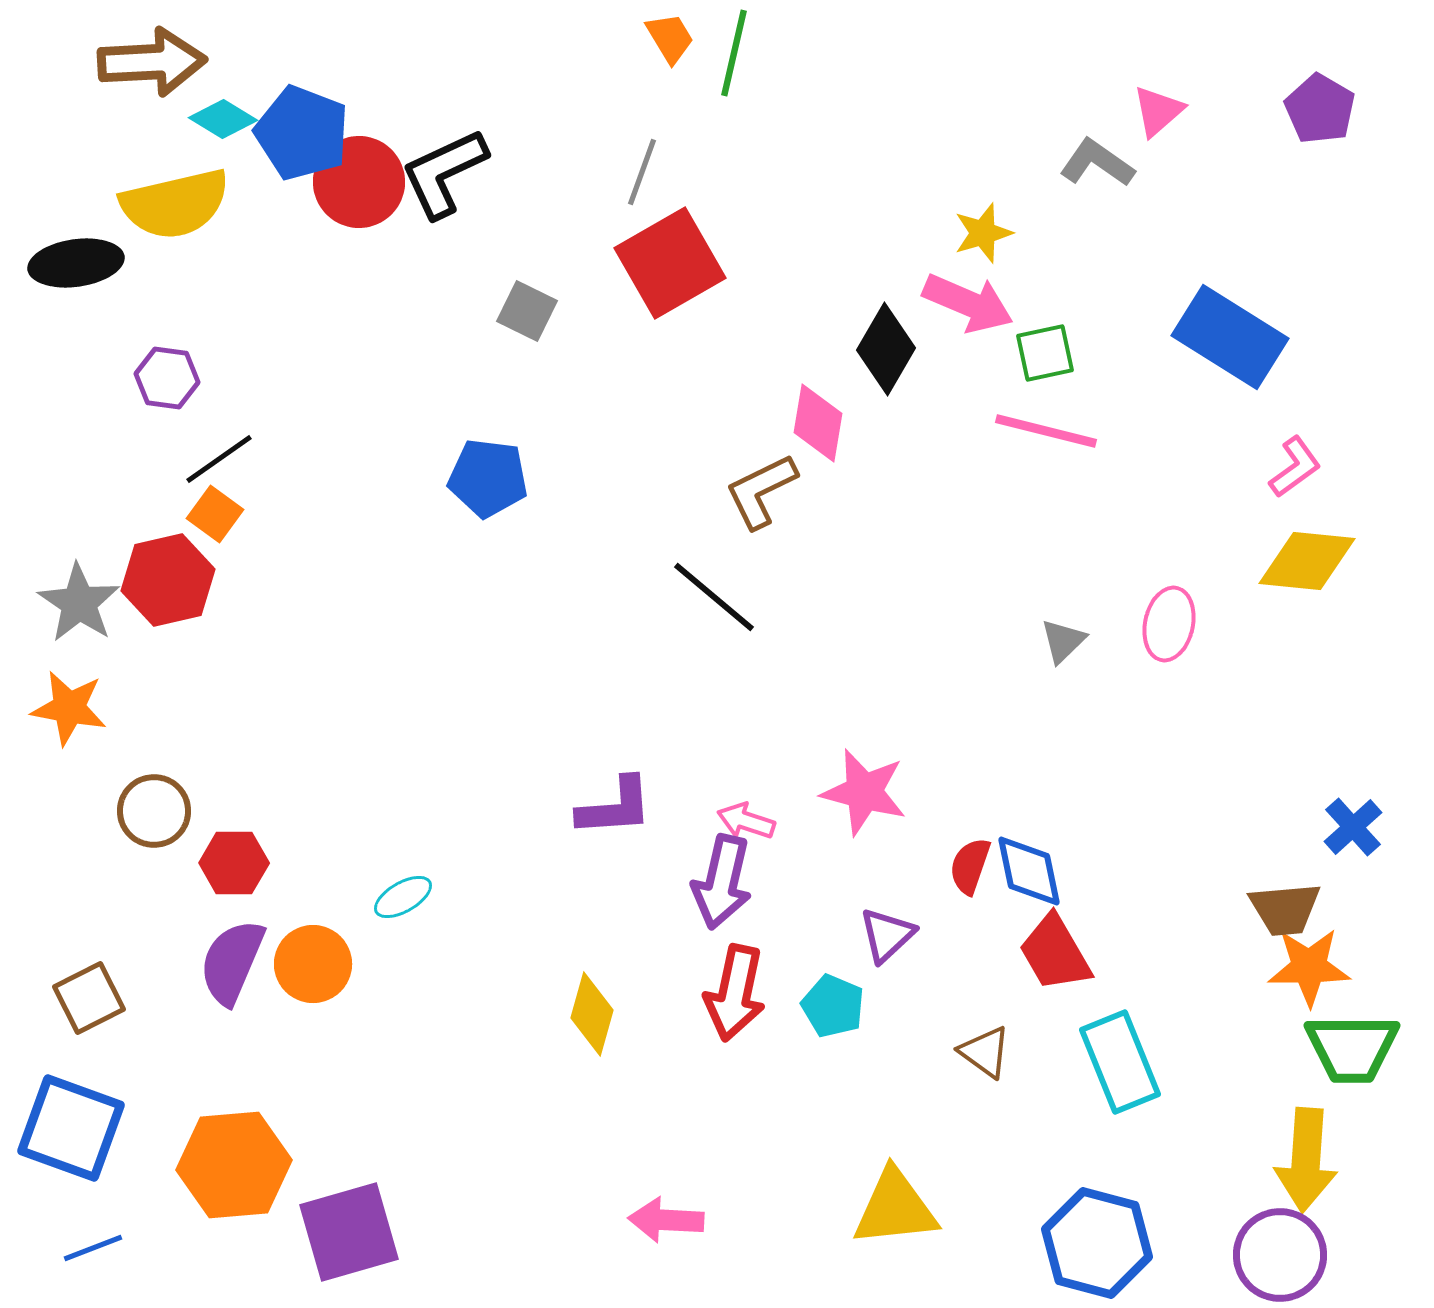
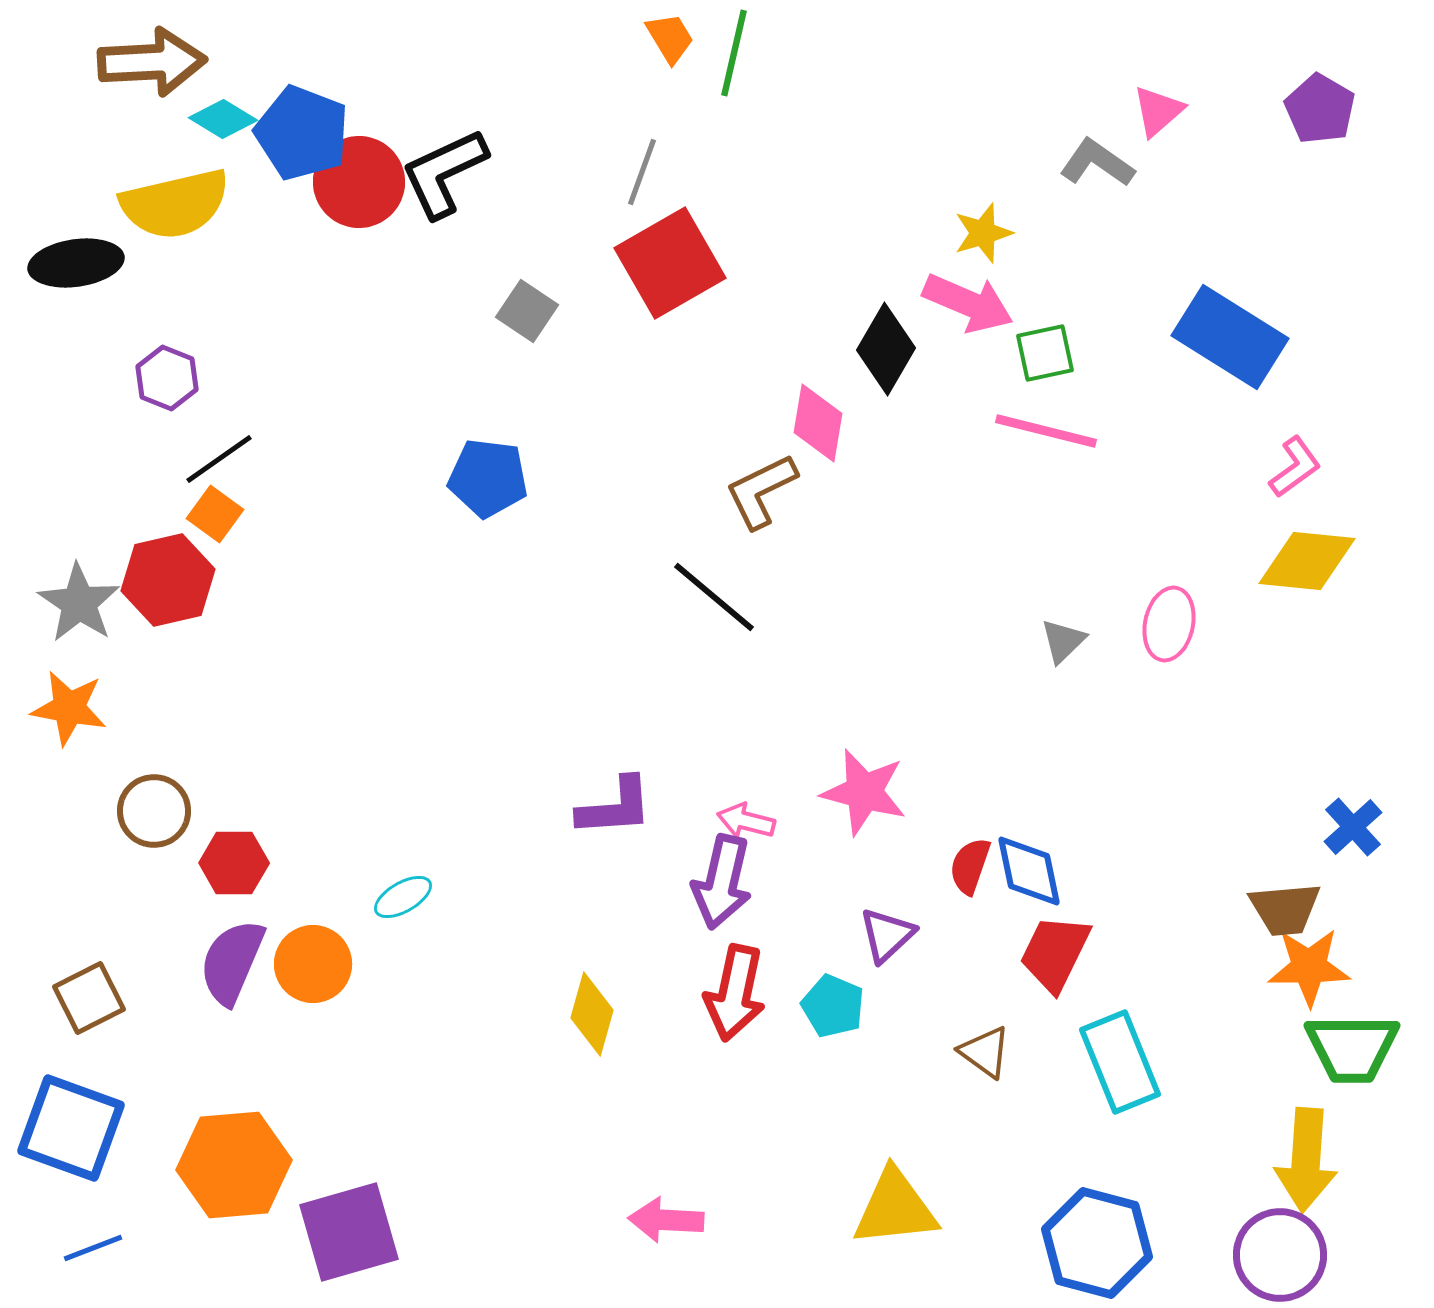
gray square at (527, 311): rotated 8 degrees clockwise
purple hexagon at (167, 378): rotated 14 degrees clockwise
pink arrow at (746, 821): rotated 4 degrees counterclockwise
red trapezoid at (1055, 953): rotated 56 degrees clockwise
